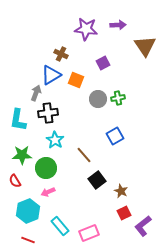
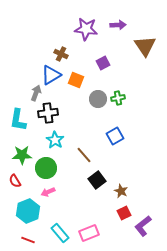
cyan rectangle: moved 7 px down
